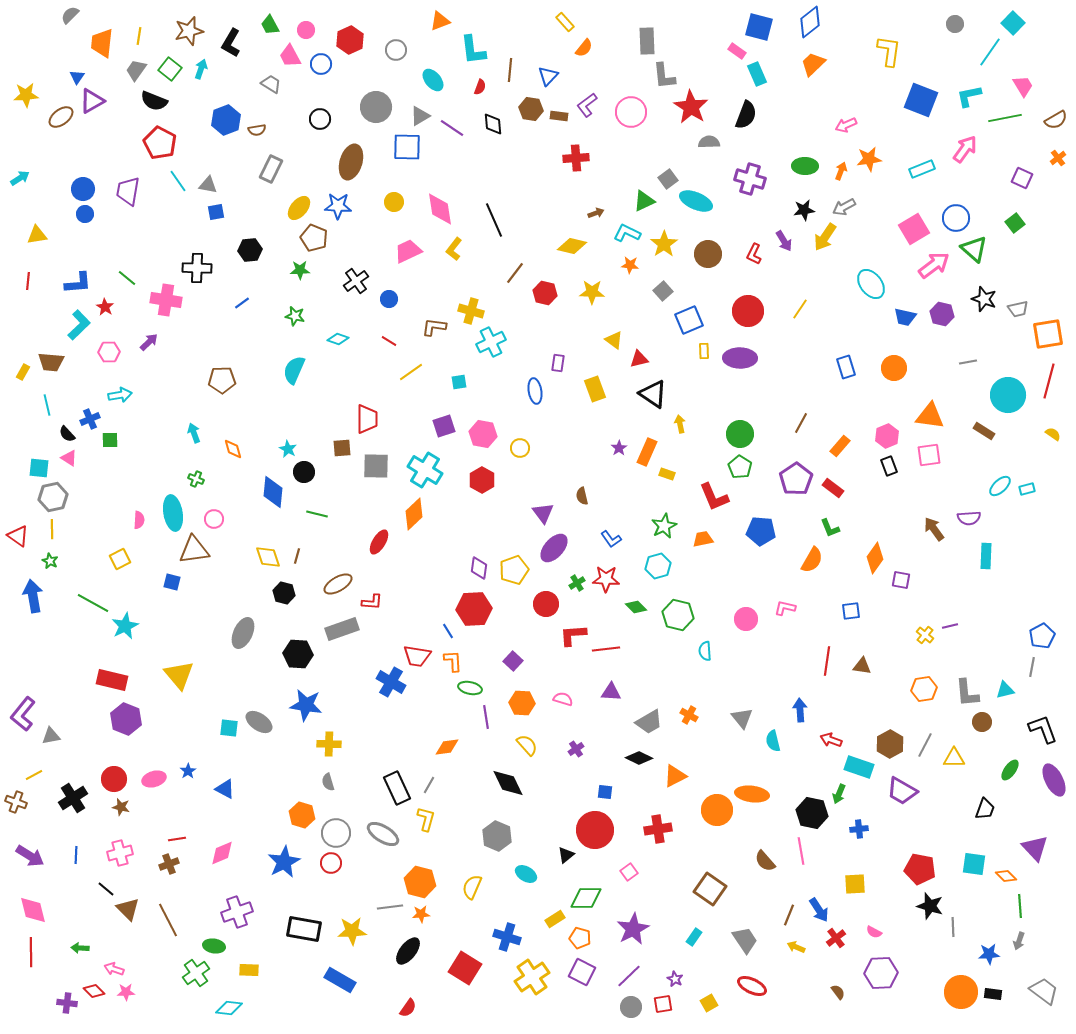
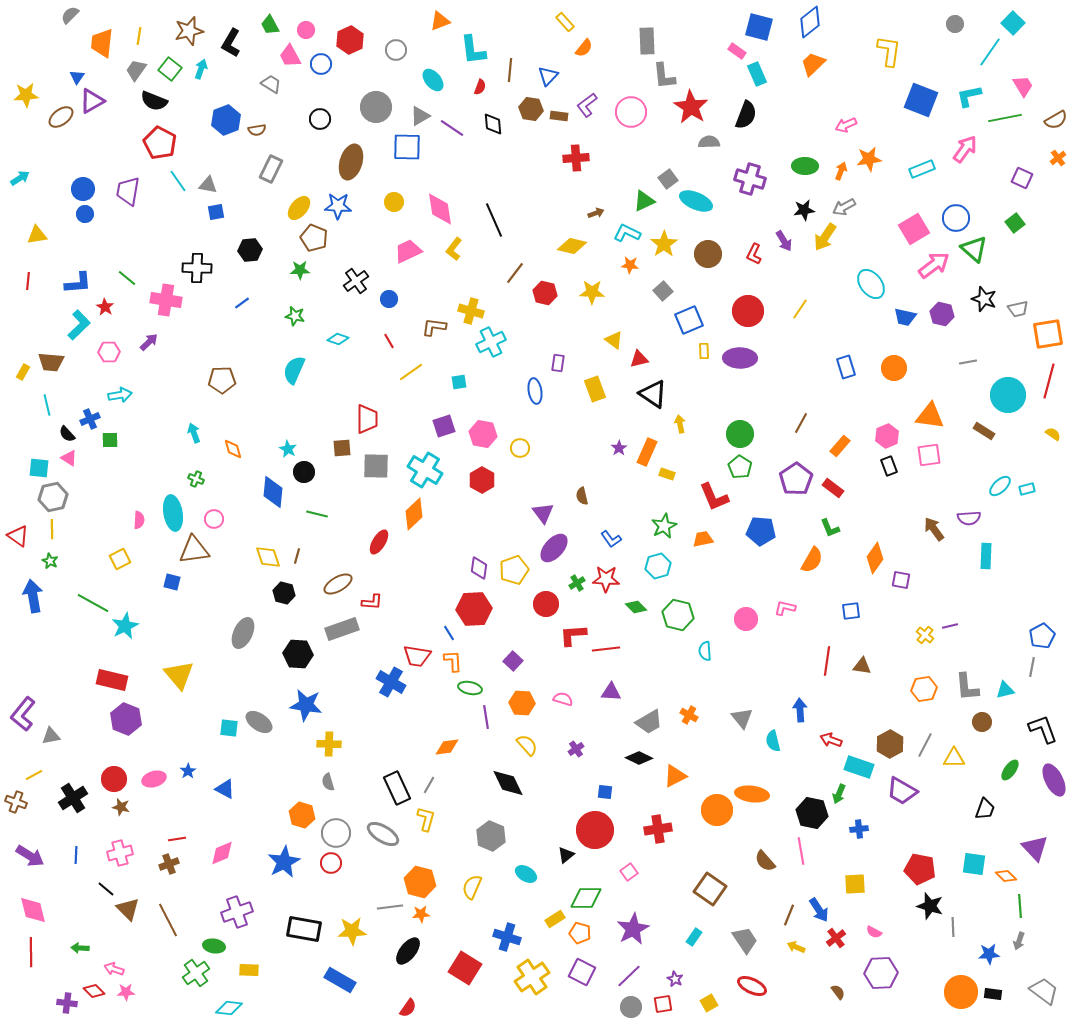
red line at (389, 341): rotated 28 degrees clockwise
blue line at (448, 631): moved 1 px right, 2 px down
gray L-shape at (967, 693): moved 6 px up
gray hexagon at (497, 836): moved 6 px left
orange pentagon at (580, 938): moved 5 px up
